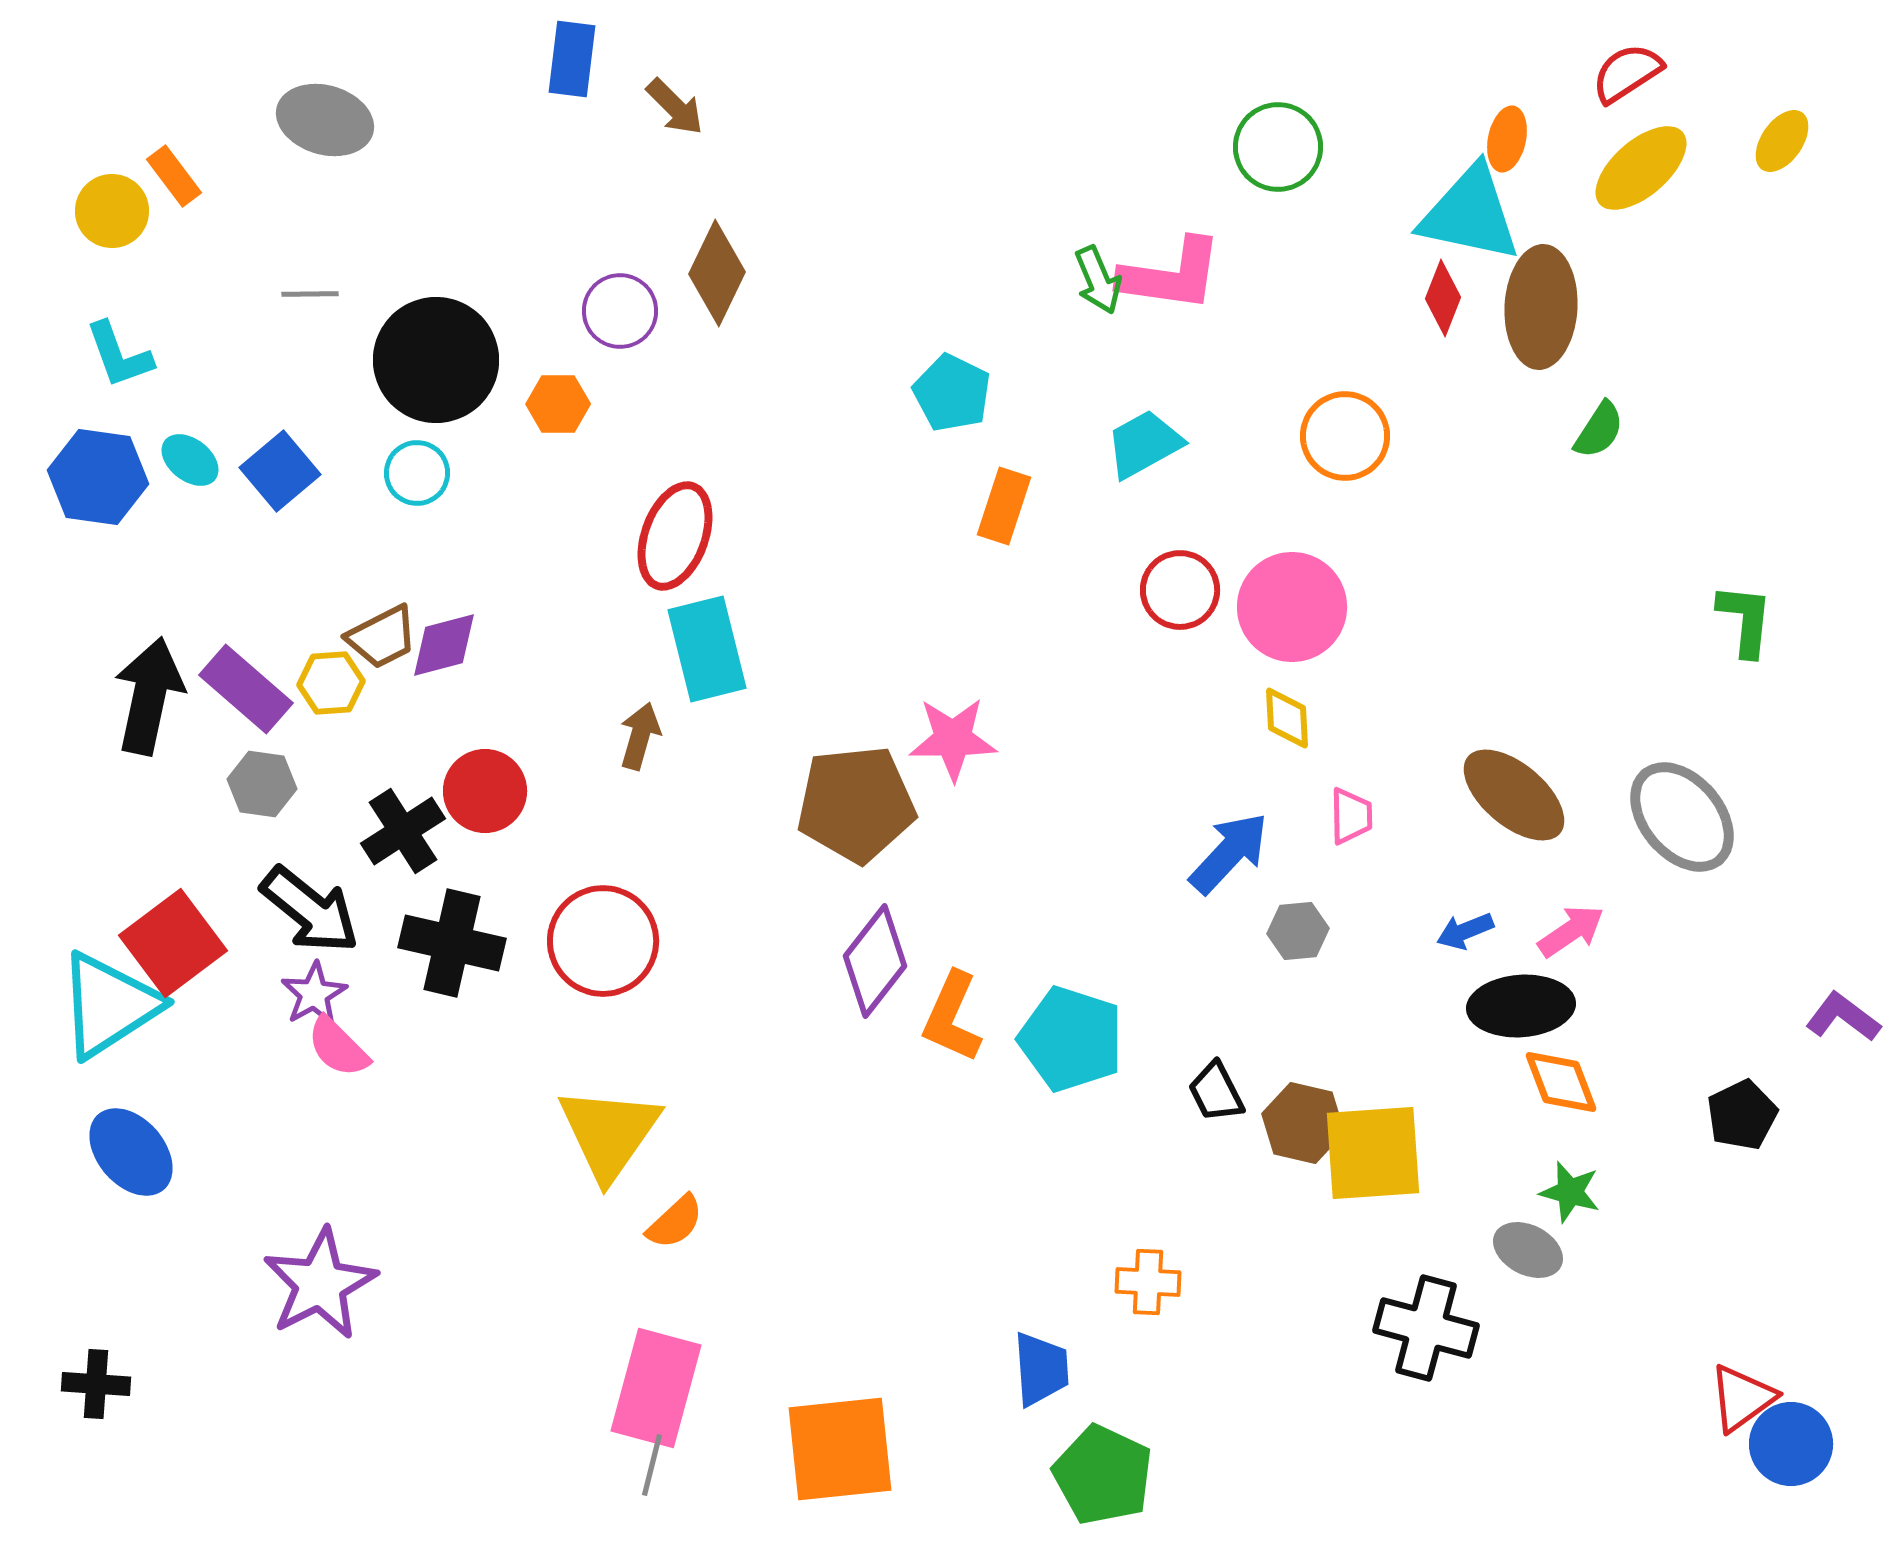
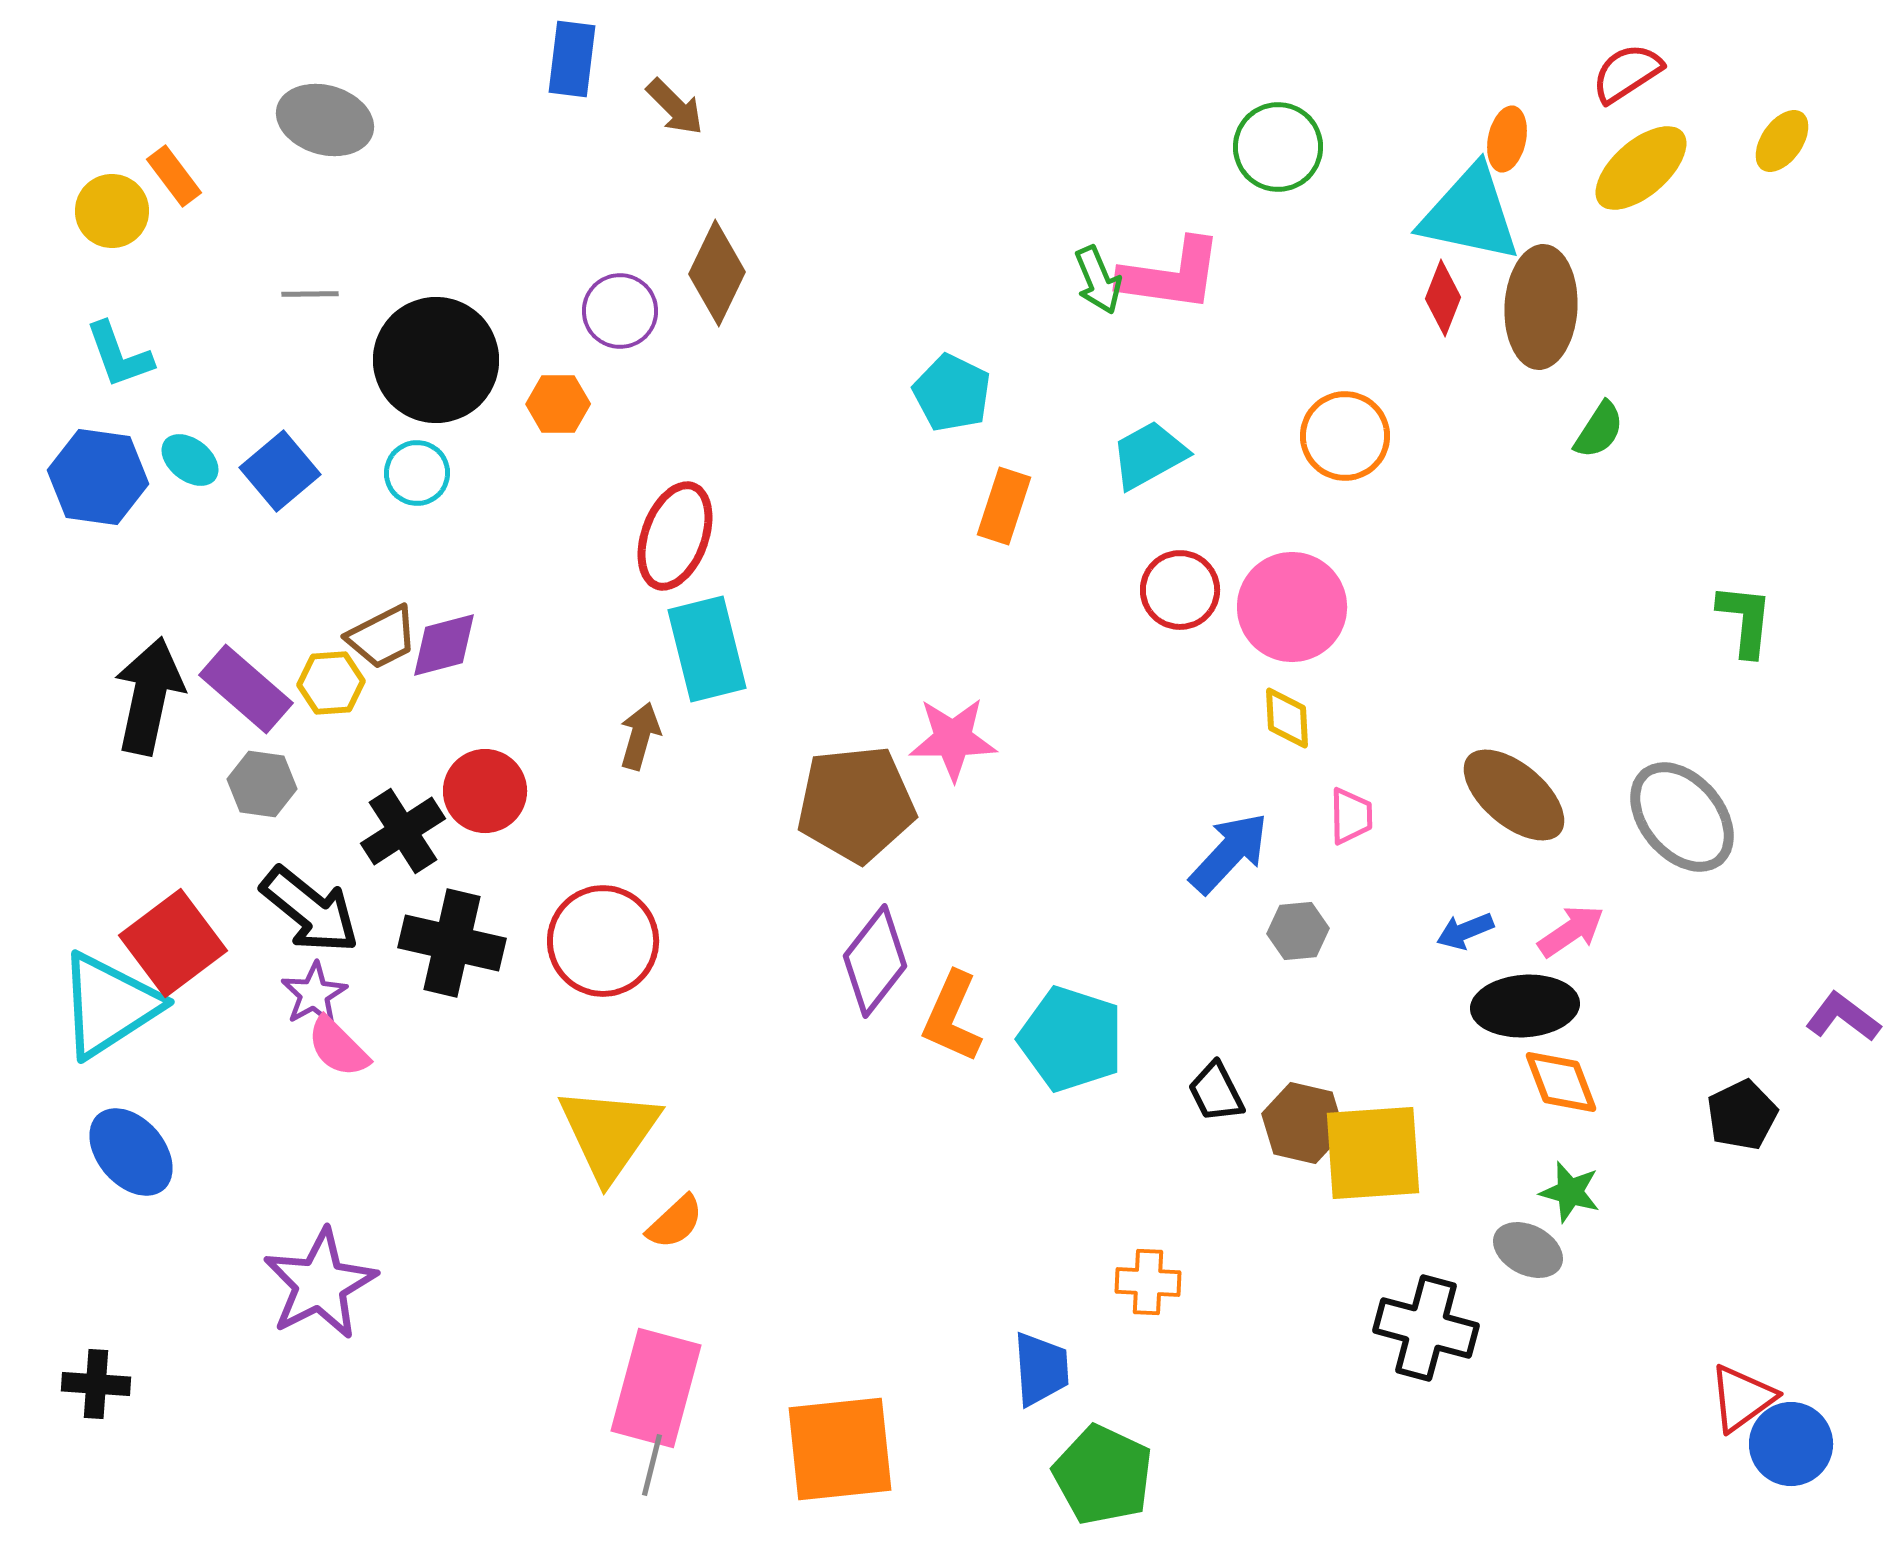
cyan trapezoid at (1144, 444): moved 5 px right, 11 px down
black ellipse at (1521, 1006): moved 4 px right
